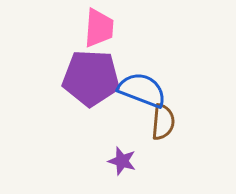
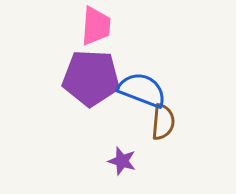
pink trapezoid: moved 3 px left, 2 px up
